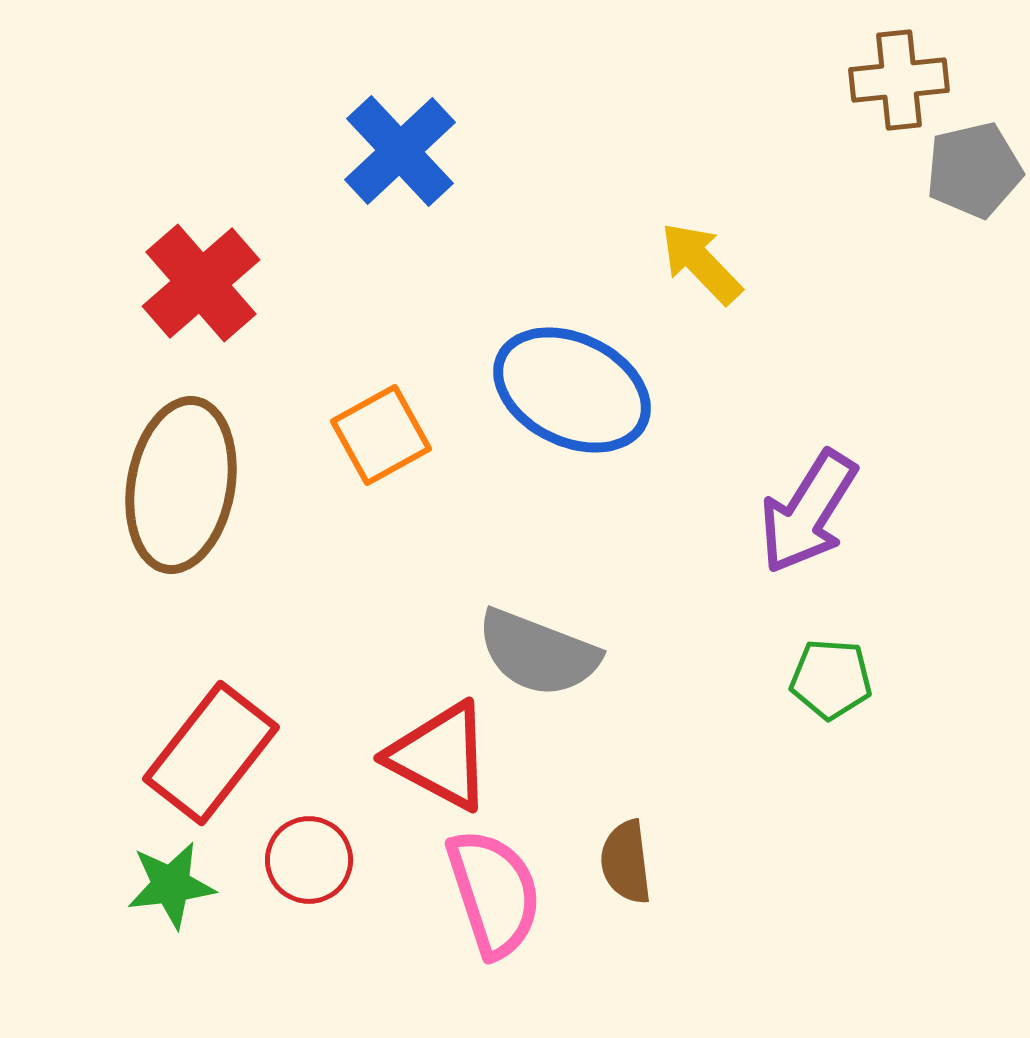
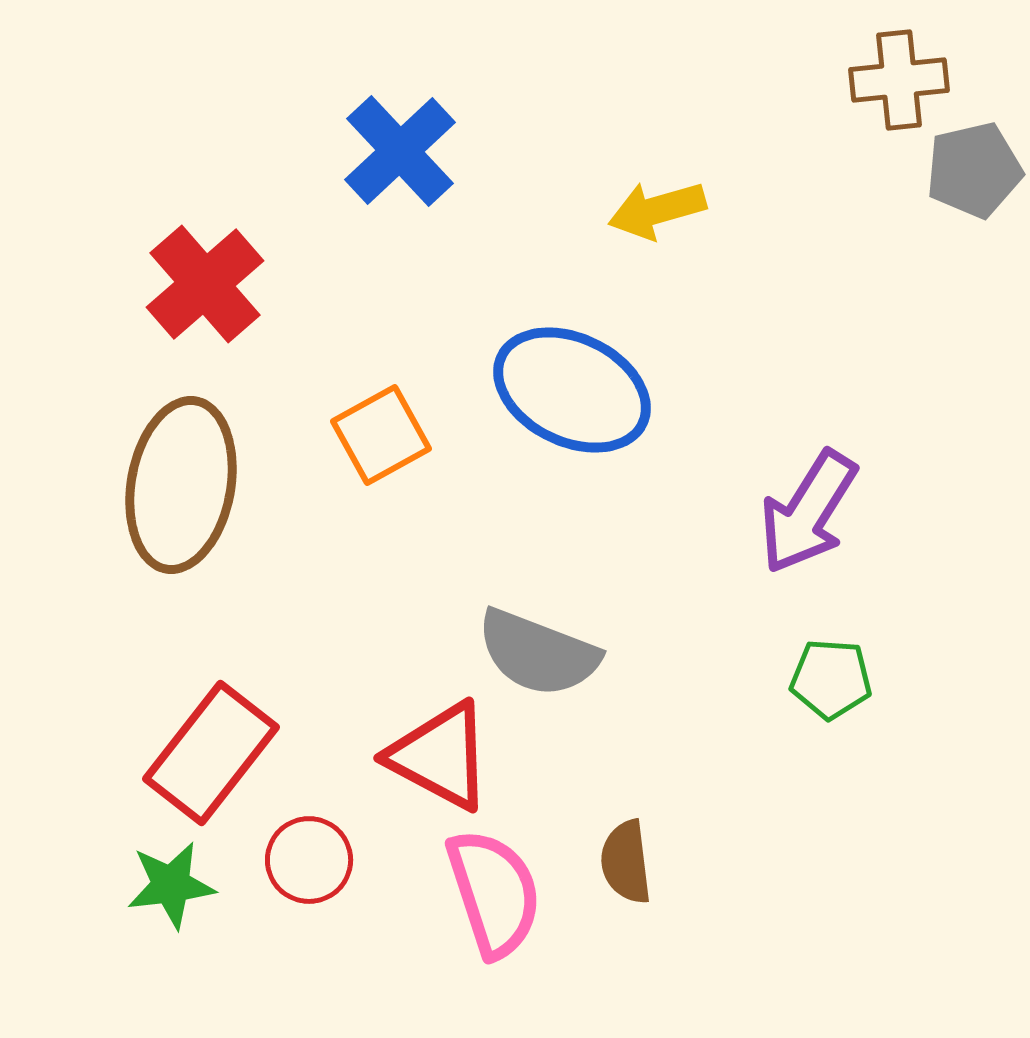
yellow arrow: moved 44 px left, 53 px up; rotated 62 degrees counterclockwise
red cross: moved 4 px right, 1 px down
